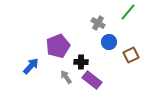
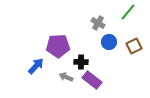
purple pentagon: rotated 20 degrees clockwise
brown square: moved 3 px right, 9 px up
blue arrow: moved 5 px right
gray arrow: rotated 32 degrees counterclockwise
